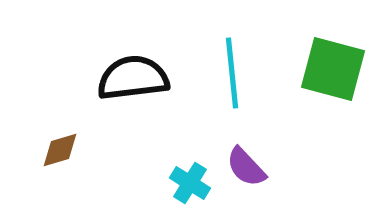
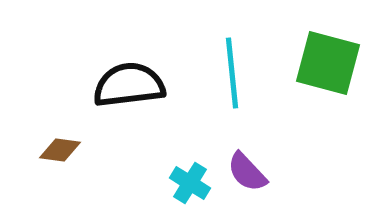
green square: moved 5 px left, 6 px up
black semicircle: moved 4 px left, 7 px down
brown diamond: rotated 24 degrees clockwise
purple semicircle: moved 1 px right, 5 px down
